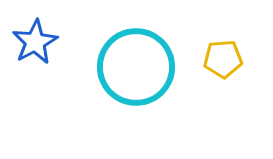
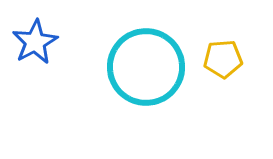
cyan circle: moved 10 px right
